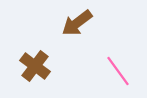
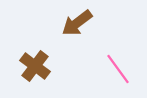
pink line: moved 2 px up
